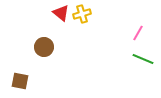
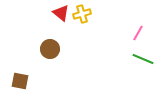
brown circle: moved 6 px right, 2 px down
